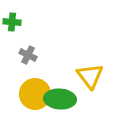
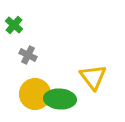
green cross: moved 2 px right, 3 px down; rotated 36 degrees clockwise
yellow triangle: moved 3 px right, 1 px down
